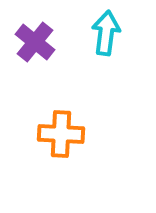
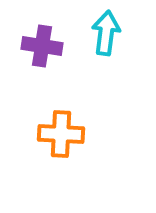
purple cross: moved 7 px right, 4 px down; rotated 30 degrees counterclockwise
